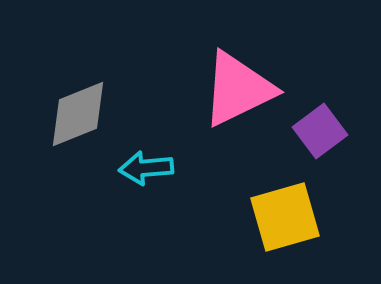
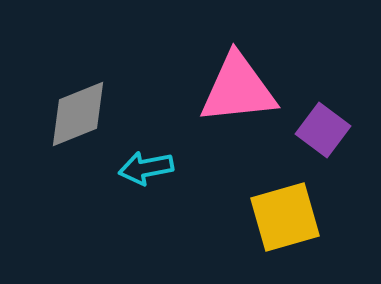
pink triangle: rotated 20 degrees clockwise
purple square: moved 3 px right, 1 px up; rotated 16 degrees counterclockwise
cyan arrow: rotated 6 degrees counterclockwise
